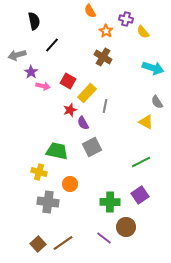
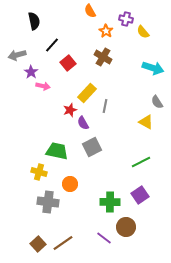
red square: moved 18 px up; rotated 21 degrees clockwise
